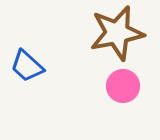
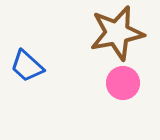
pink circle: moved 3 px up
